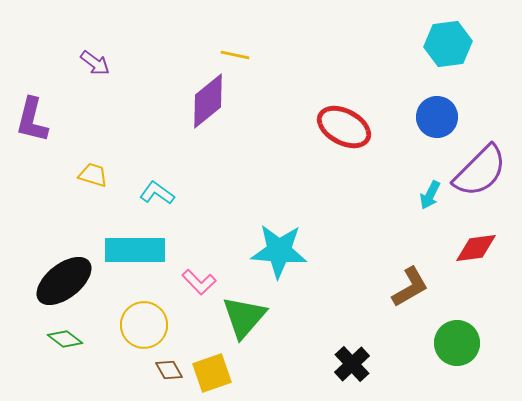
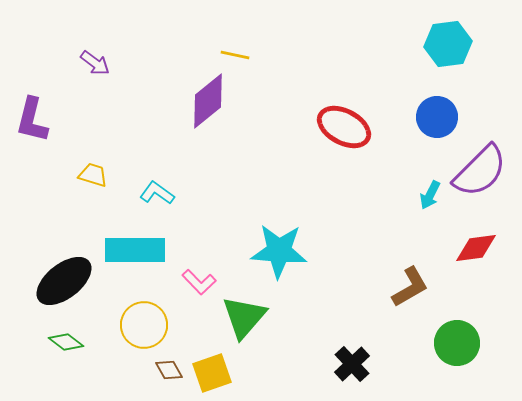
green diamond: moved 1 px right, 3 px down
